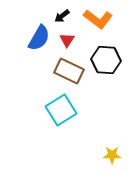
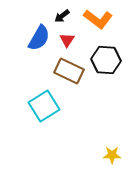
cyan square: moved 17 px left, 4 px up
